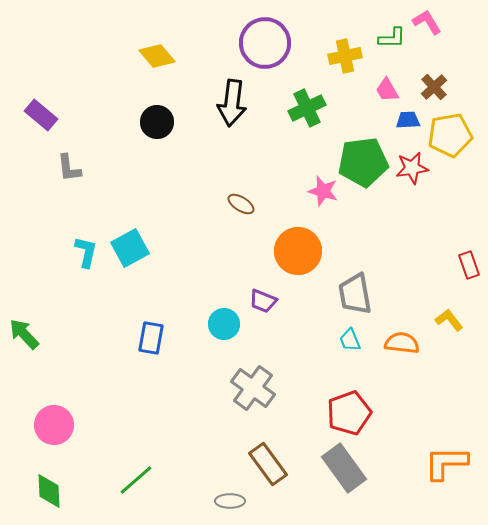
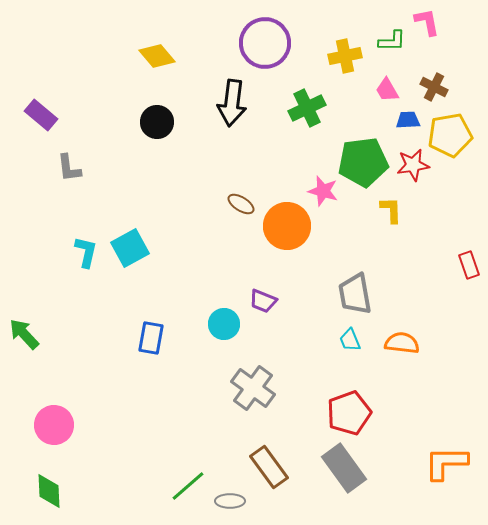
pink L-shape: rotated 20 degrees clockwise
green L-shape: moved 3 px down
brown cross: rotated 20 degrees counterclockwise
red star: moved 1 px right, 3 px up
orange circle: moved 11 px left, 25 px up
yellow L-shape: moved 58 px left, 110 px up; rotated 36 degrees clockwise
brown rectangle: moved 1 px right, 3 px down
green line: moved 52 px right, 6 px down
